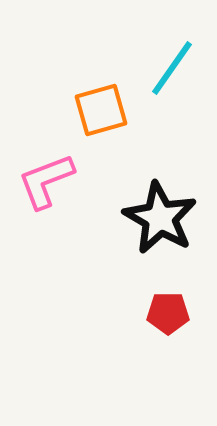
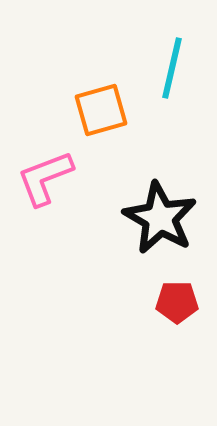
cyan line: rotated 22 degrees counterclockwise
pink L-shape: moved 1 px left, 3 px up
red pentagon: moved 9 px right, 11 px up
